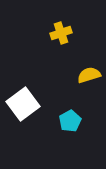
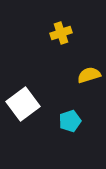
cyan pentagon: rotated 10 degrees clockwise
